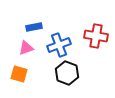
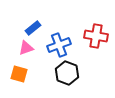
blue rectangle: moved 1 px left, 1 px down; rotated 28 degrees counterclockwise
